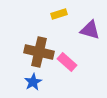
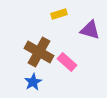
brown cross: rotated 16 degrees clockwise
